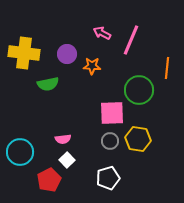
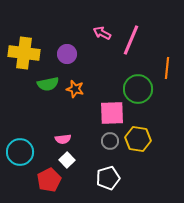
orange star: moved 17 px left, 23 px down; rotated 12 degrees clockwise
green circle: moved 1 px left, 1 px up
